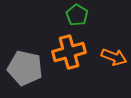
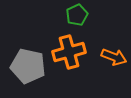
green pentagon: rotated 15 degrees clockwise
gray pentagon: moved 3 px right, 2 px up
